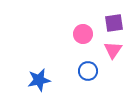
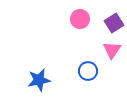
purple square: rotated 24 degrees counterclockwise
pink circle: moved 3 px left, 15 px up
pink triangle: moved 1 px left
